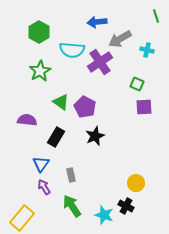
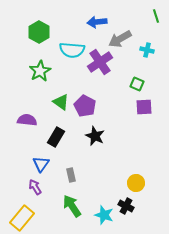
purple pentagon: moved 1 px up
black star: rotated 24 degrees counterclockwise
purple arrow: moved 9 px left
